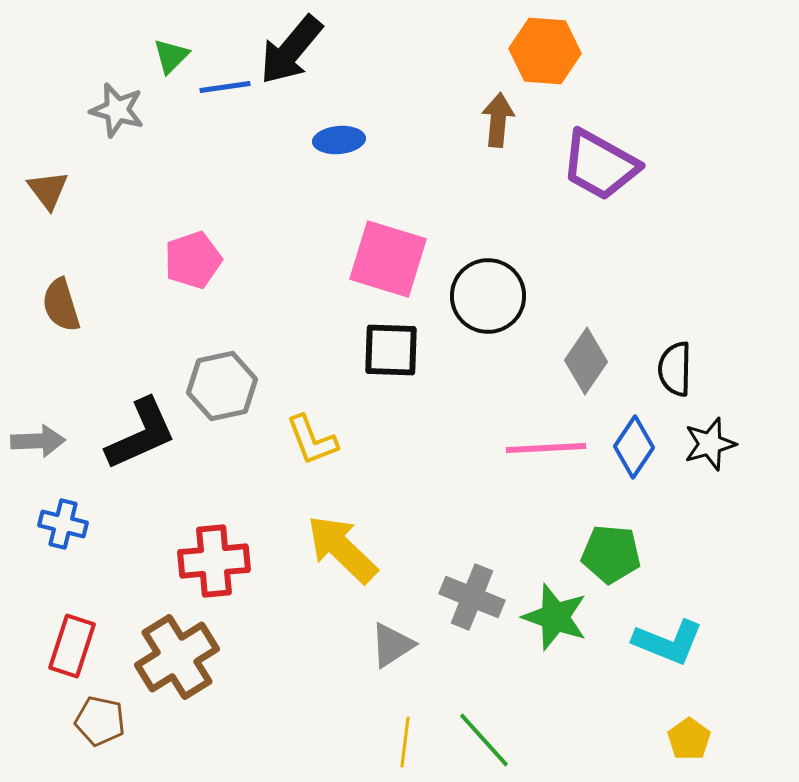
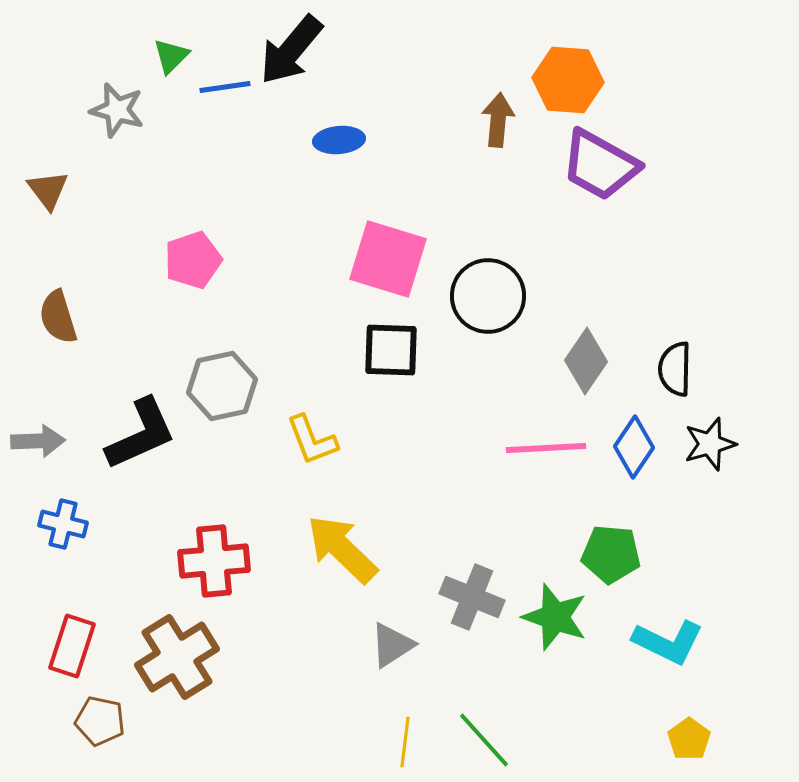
orange hexagon: moved 23 px right, 29 px down
brown semicircle: moved 3 px left, 12 px down
cyan L-shape: rotated 4 degrees clockwise
